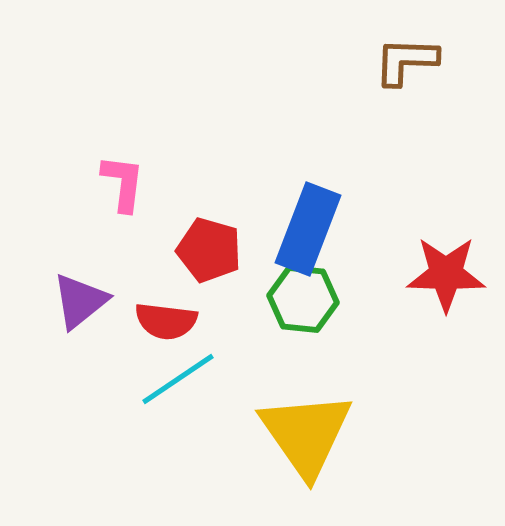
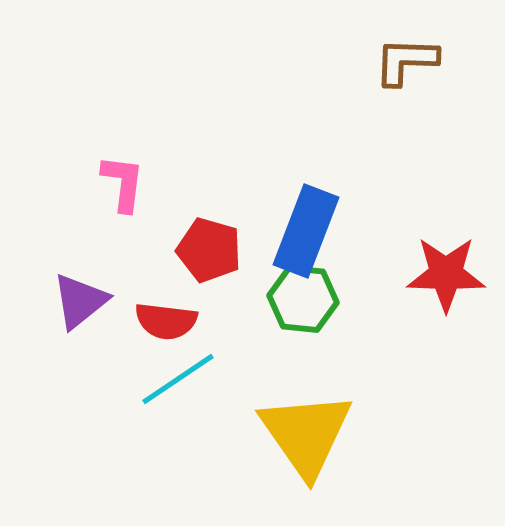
blue rectangle: moved 2 px left, 2 px down
